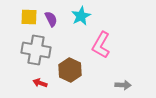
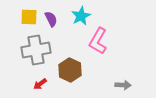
pink L-shape: moved 3 px left, 4 px up
gray cross: rotated 20 degrees counterclockwise
red arrow: moved 1 px down; rotated 56 degrees counterclockwise
